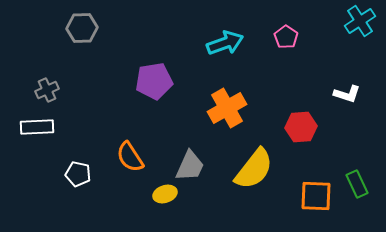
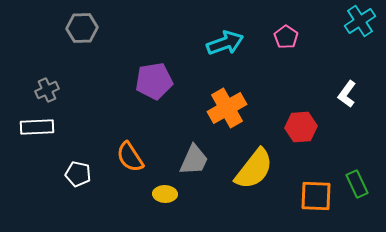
white L-shape: rotated 108 degrees clockwise
gray trapezoid: moved 4 px right, 6 px up
yellow ellipse: rotated 20 degrees clockwise
